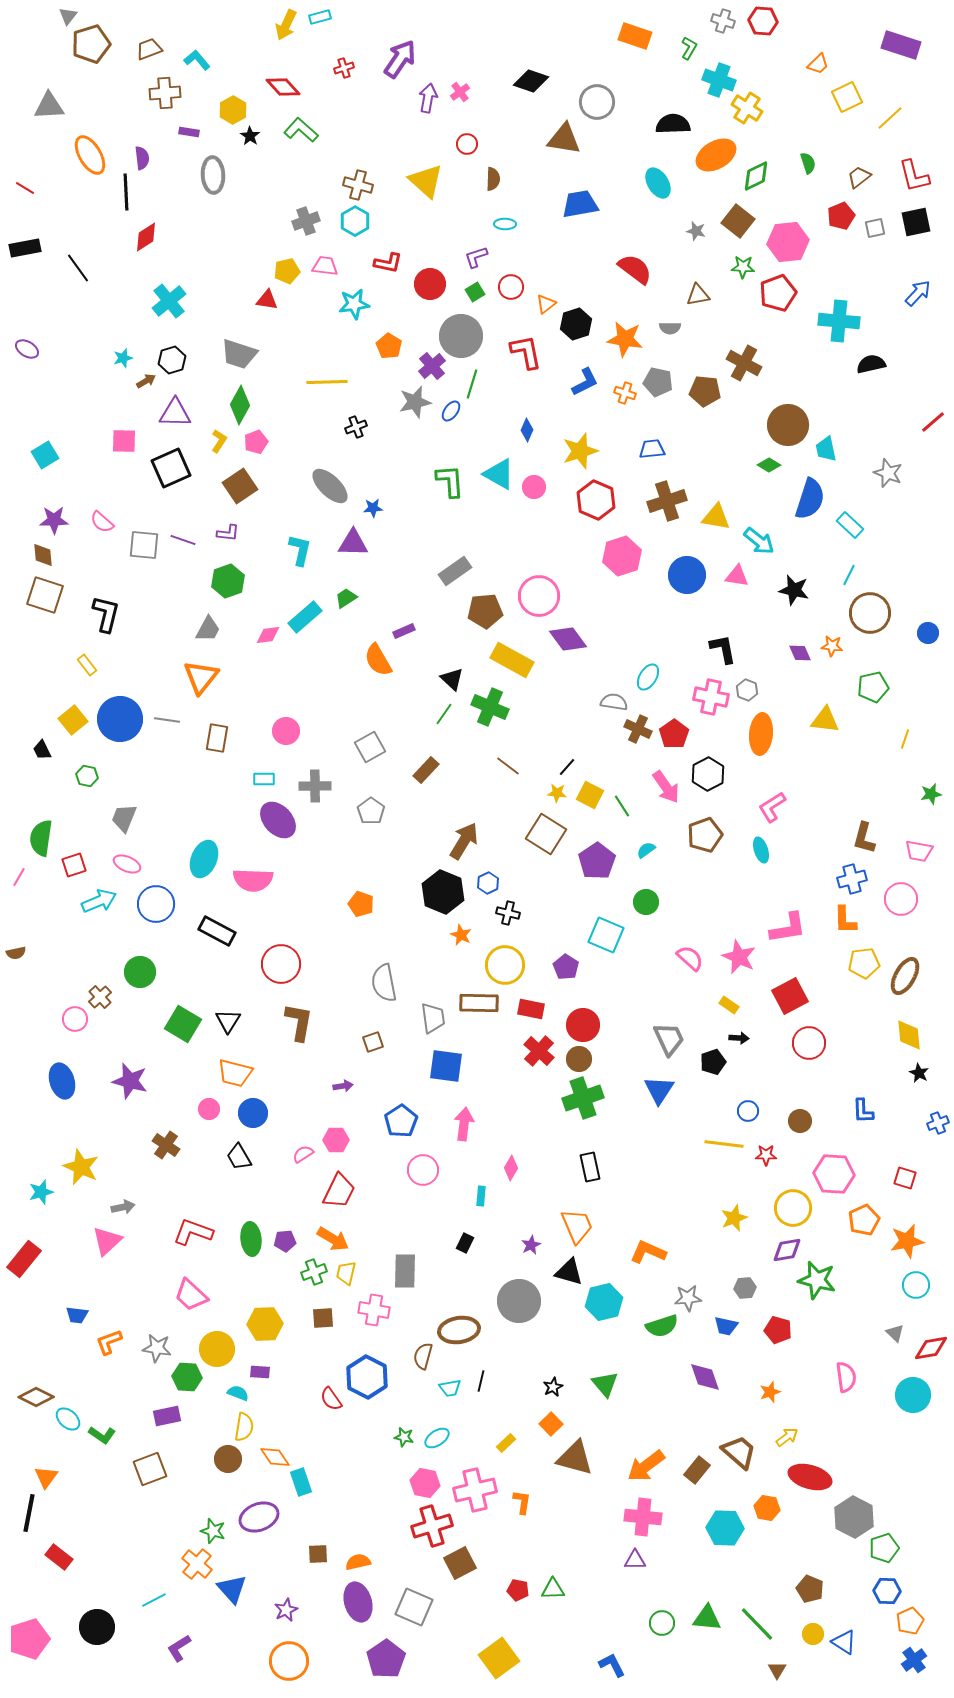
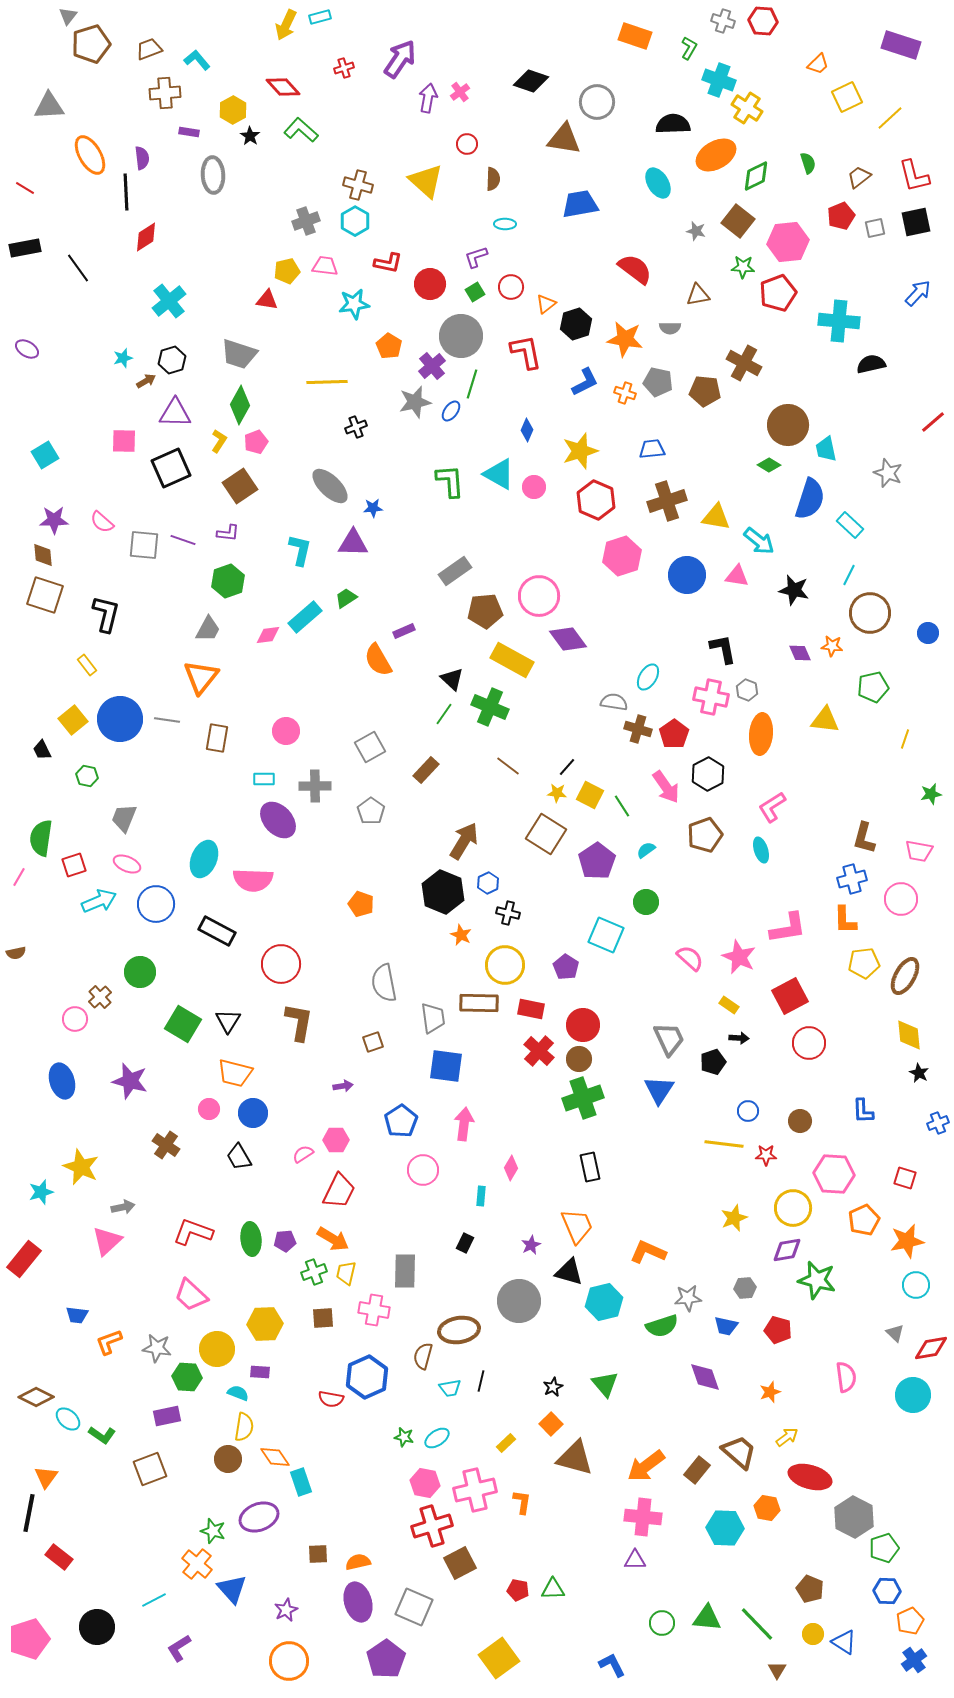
brown cross at (638, 729): rotated 8 degrees counterclockwise
blue hexagon at (367, 1377): rotated 9 degrees clockwise
red semicircle at (331, 1399): rotated 45 degrees counterclockwise
